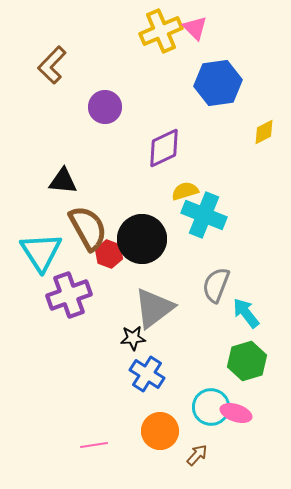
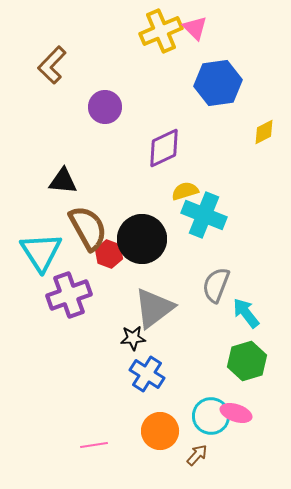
cyan circle: moved 9 px down
